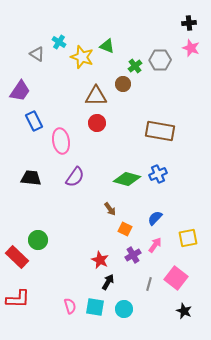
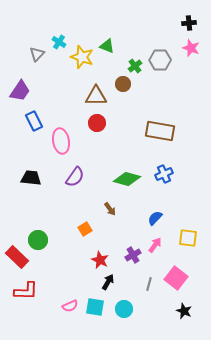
gray triangle: rotated 42 degrees clockwise
blue cross: moved 6 px right
orange square: moved 40 px left; rotated 32 degrees clockwise
yellow square: rotated 18 degrees clockwise
red L-shape: moved 8 px right, 8 px up
pink semicircle: rotated 84 degrees clockwise
